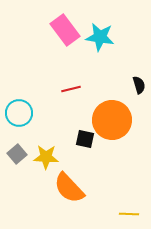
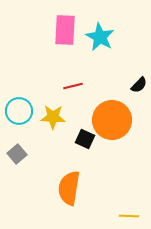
pink rectangle: rotated 40 degrees clockwise
cyan star: rotated 20 degrees clockwise
black semicircle: rotated 60 degrees clockwise
red line: moved 2 px right, 3 px up
cyan circle: moved 2 px up
black square: rotated 12 degrees clockwise
yellow star: moved 7 px right, 40 px up
orange semicircle: rotated 52 degrees clockwise
yellow line: moved 2 px down
